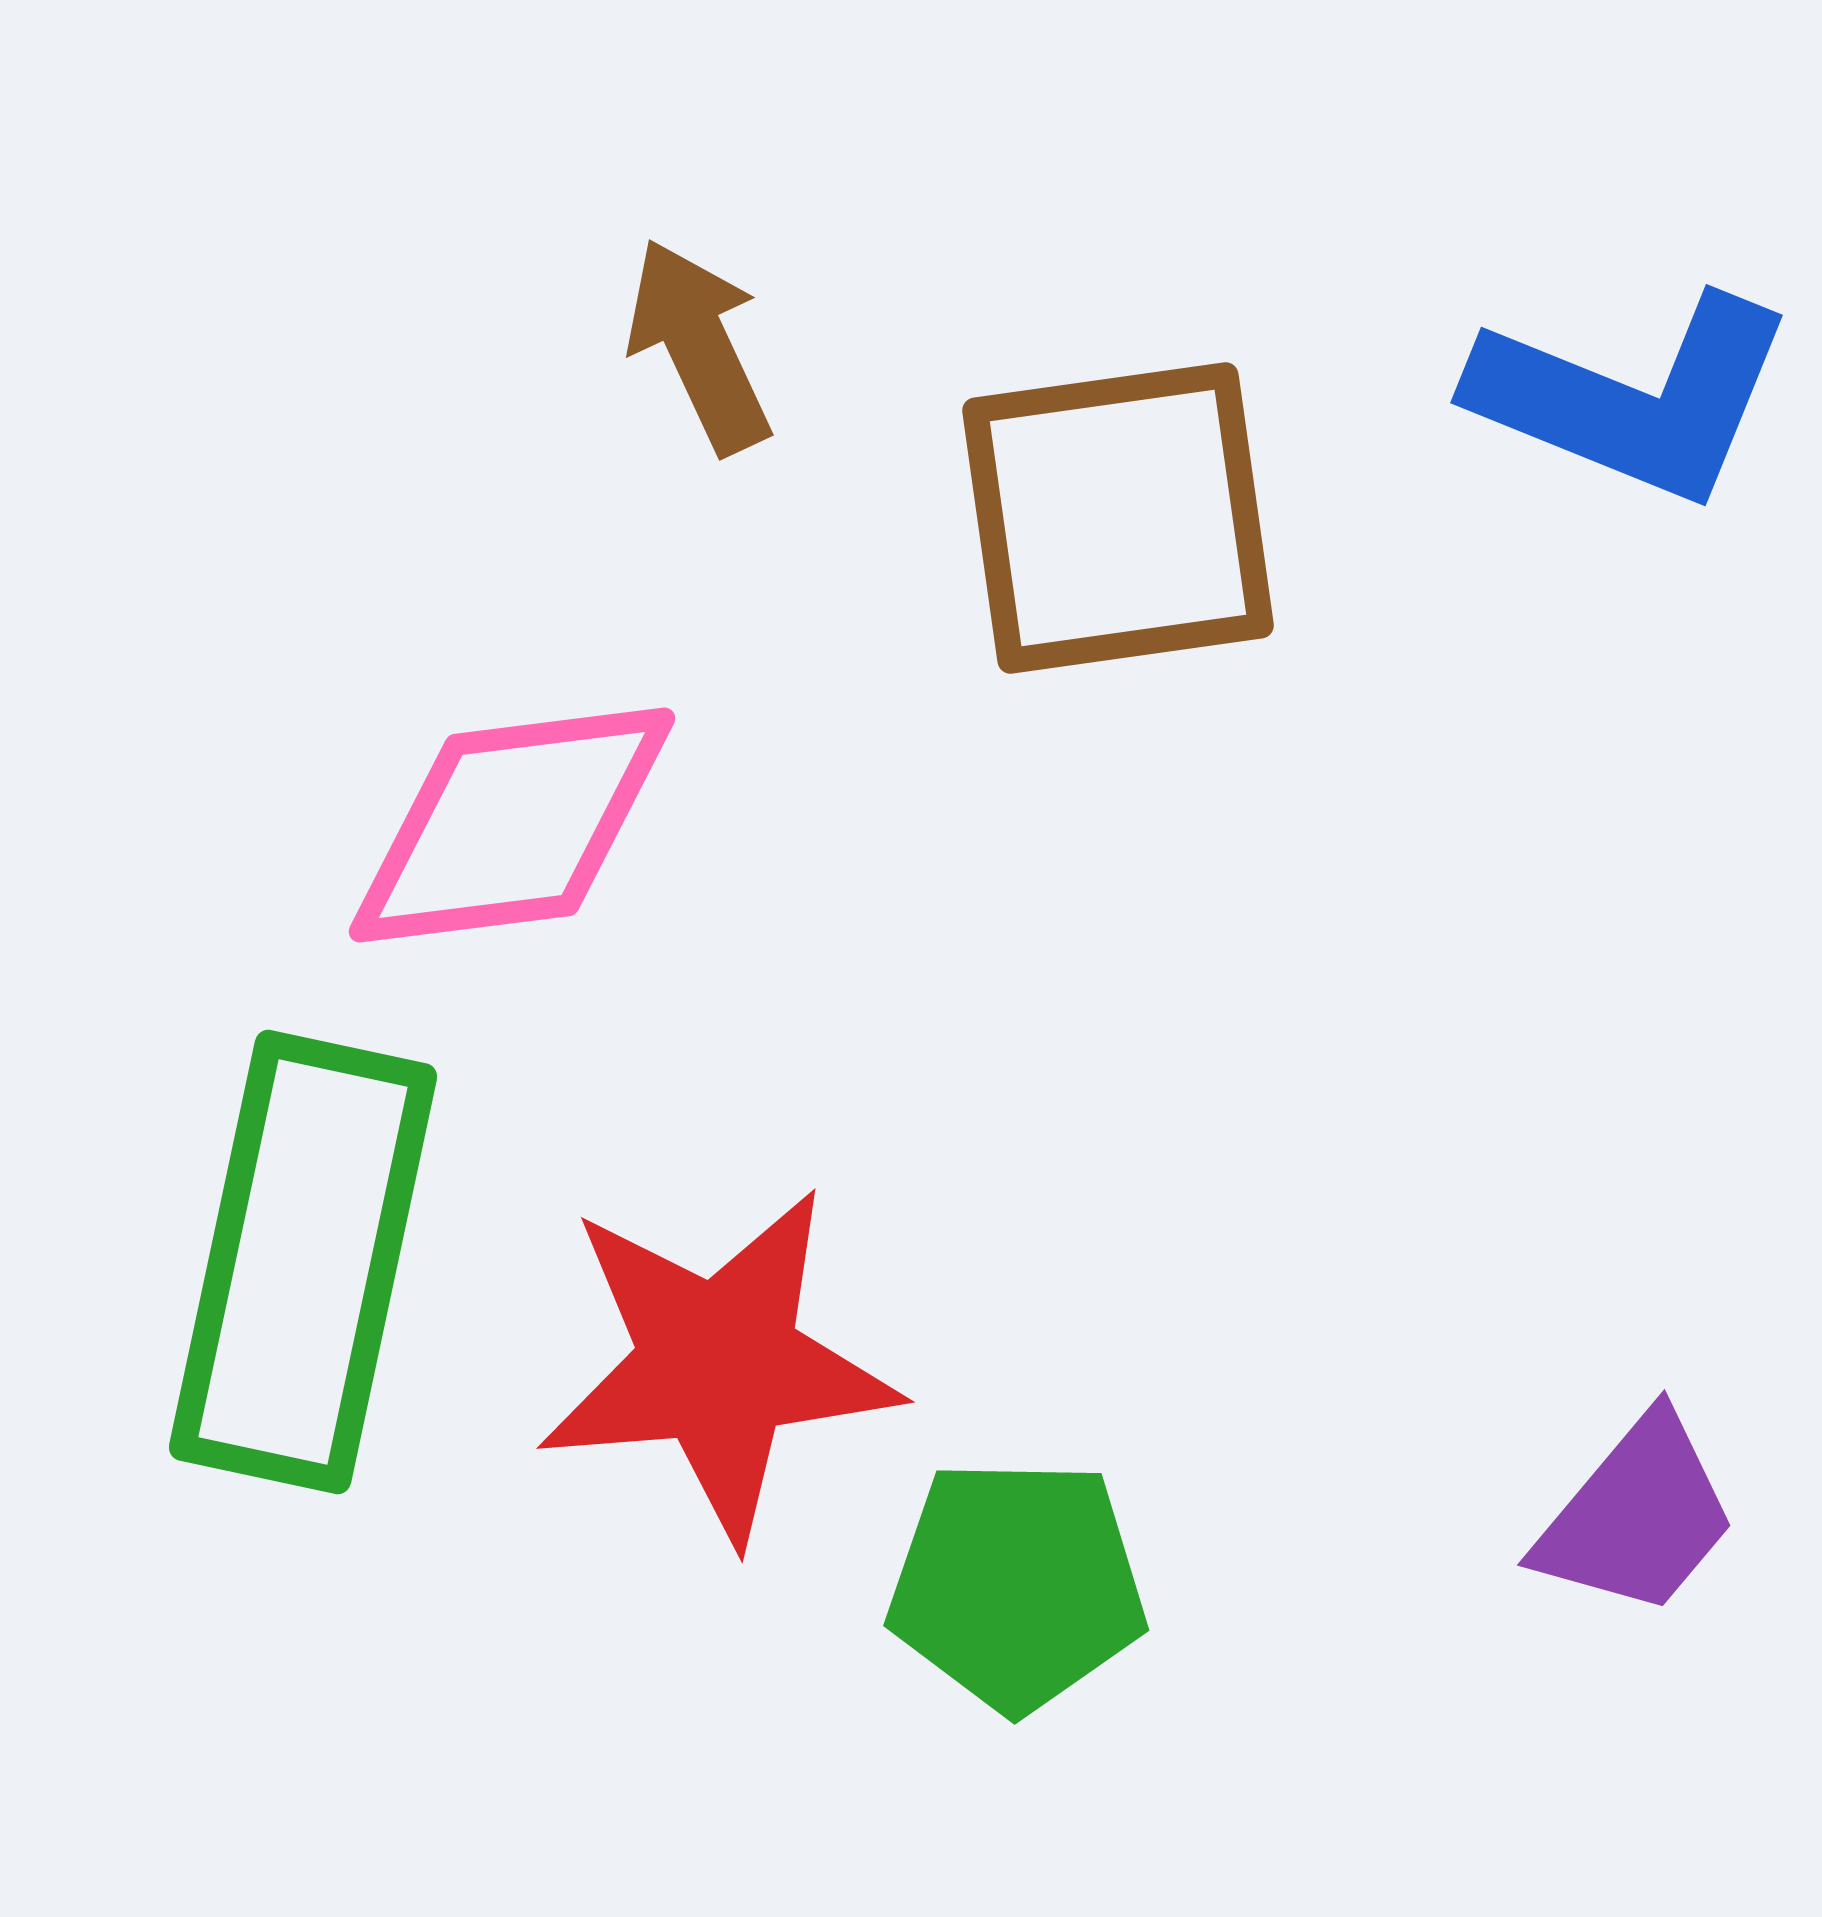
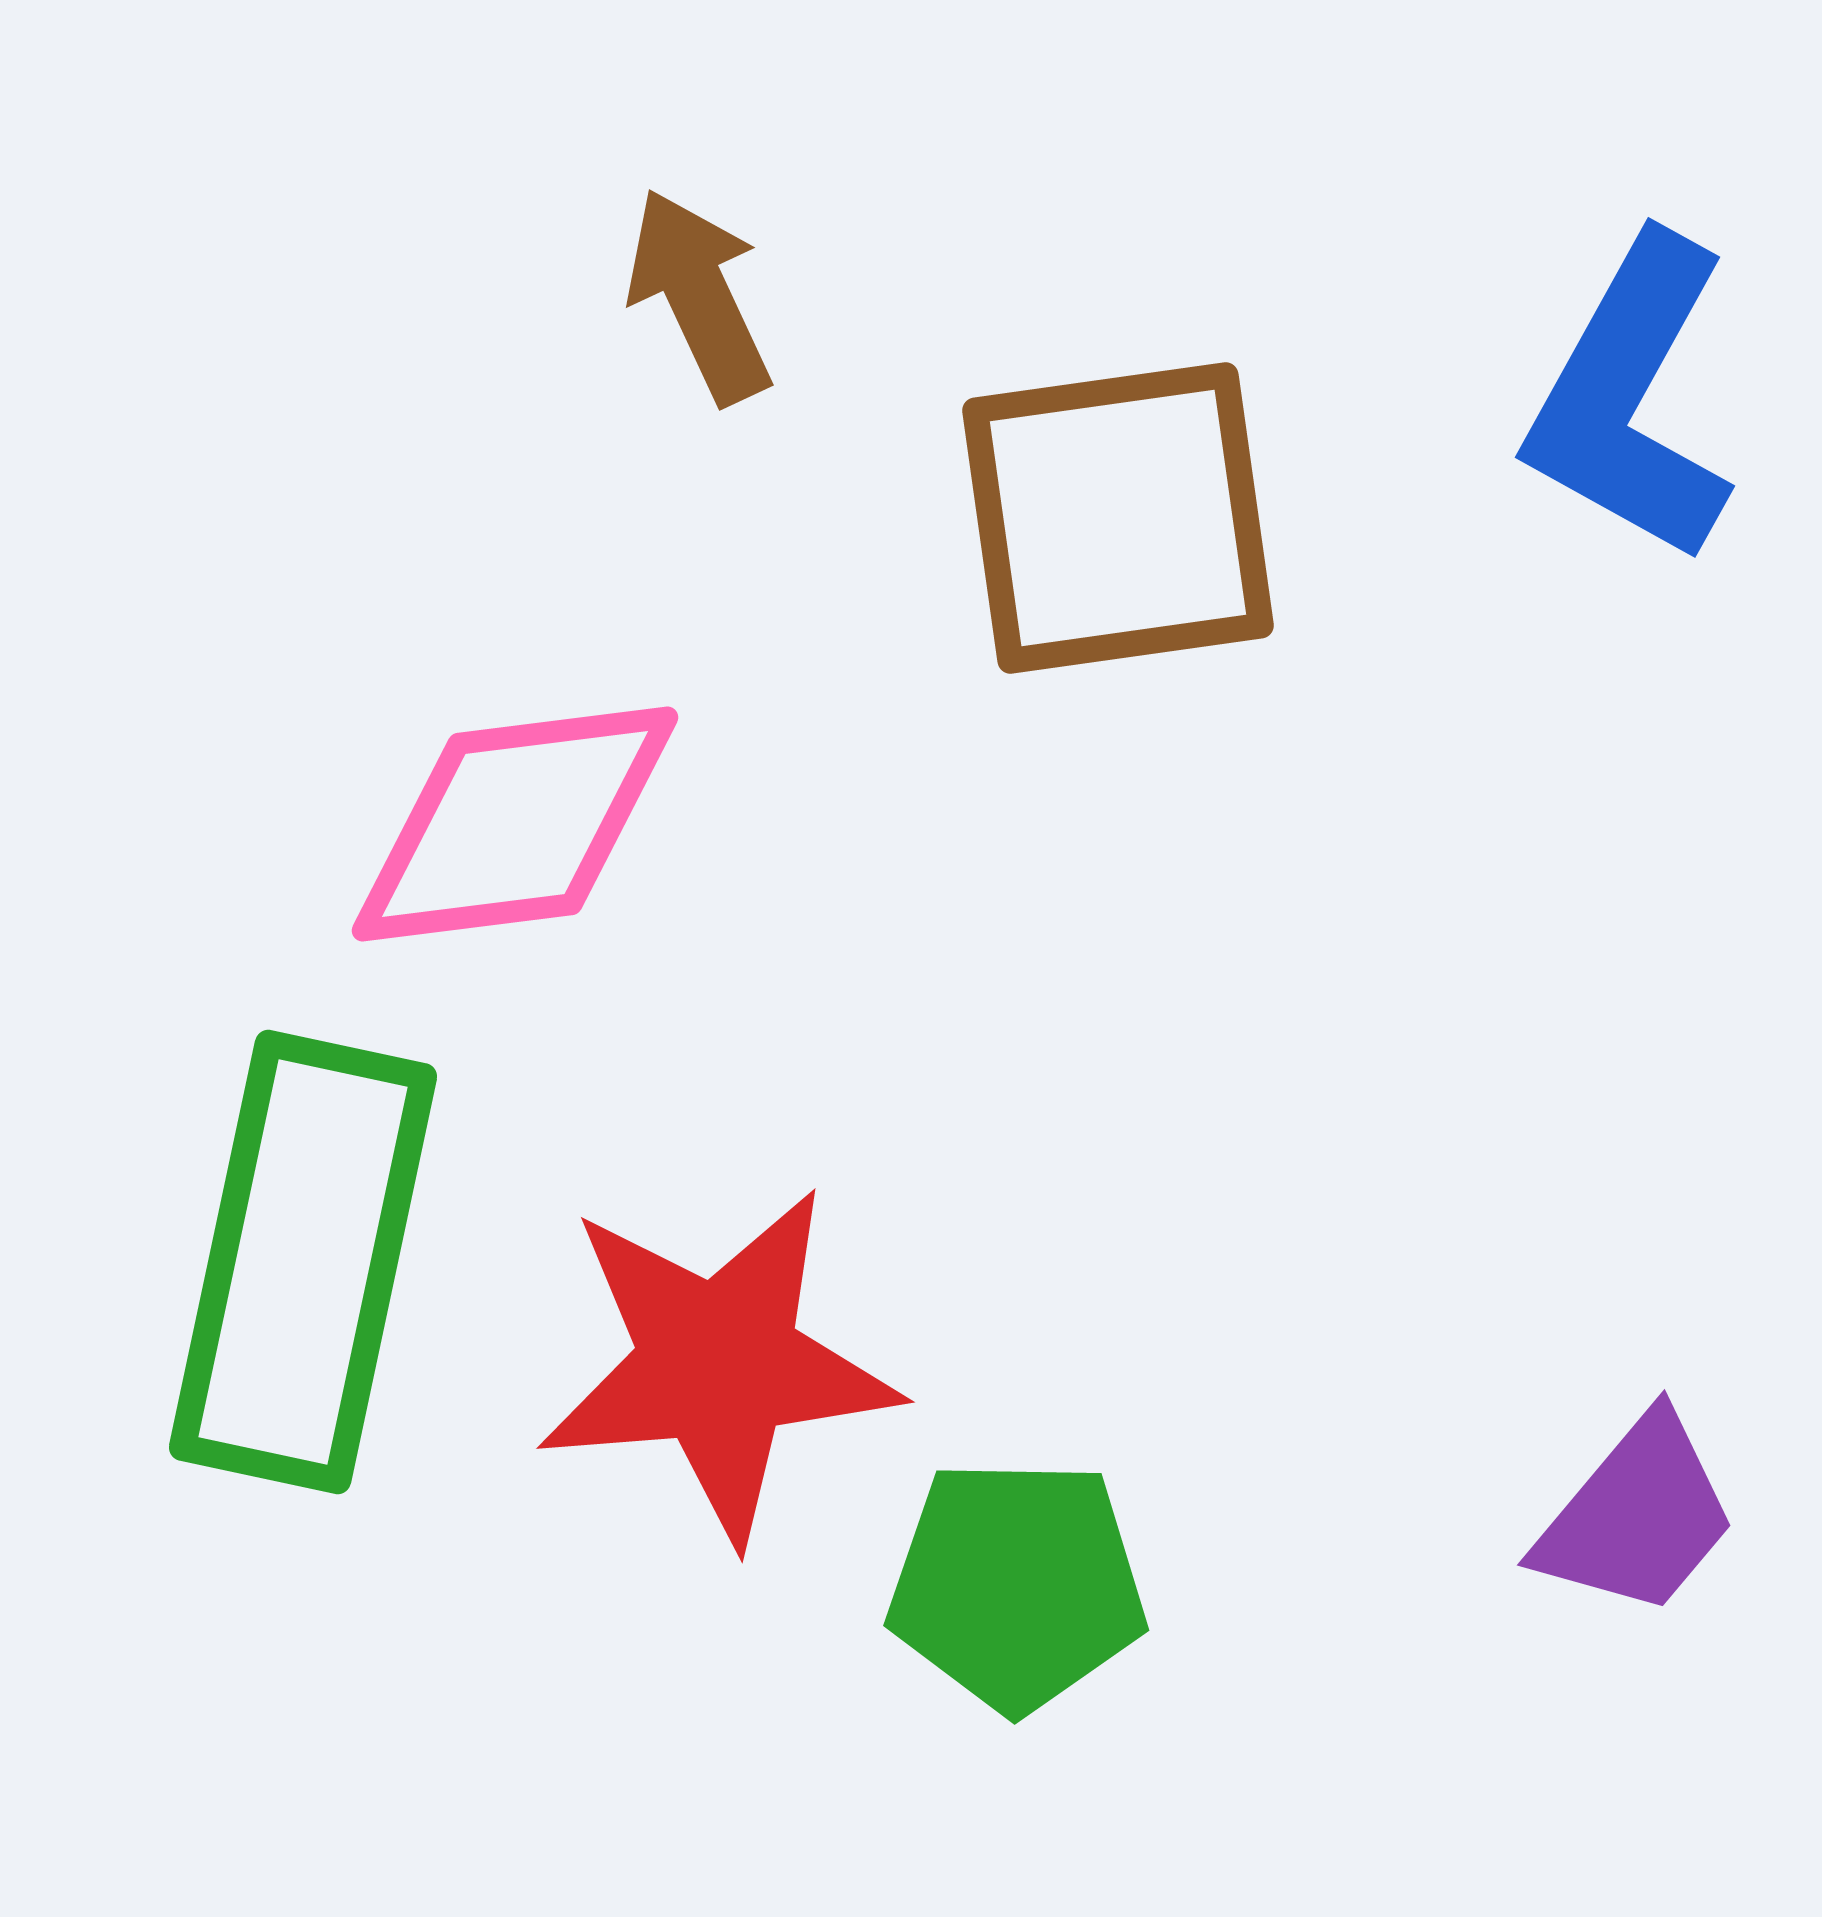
brown arrow: moved 50 px up
blue L-shape: moved 2 px left, 1 px down; rotated 97 degrees clockwise
pink diamond: moved 3 px right, 1 px up
